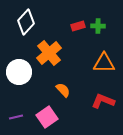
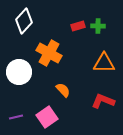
white diamond: moved 2 px left, 1 px up
orange cross: rotated 20 degrees counterclockwise
